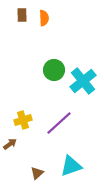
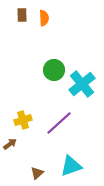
cyan cross: moved 1 px left, 3 px down
